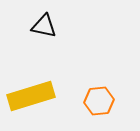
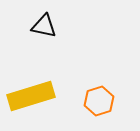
orange hexagon: rotated 12 degrees counterclockwise
